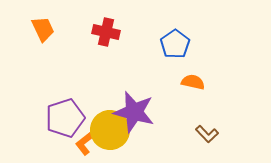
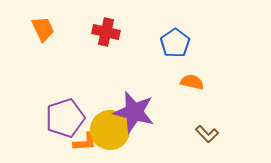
blue pentagon: moved 1 px up
orange semicircle: moved 1 px left
orange L-shape: moved 1 px up; rotated 145 degrees counterclockwise
